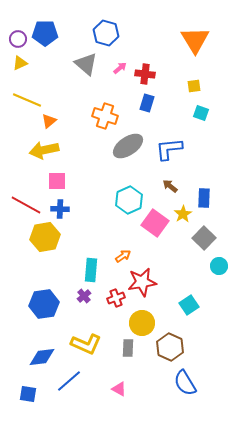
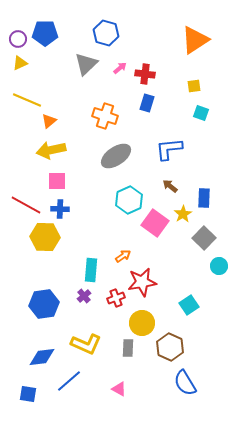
orange triangle at (195, 40): rotated 28 degrees clockwise
gray triangle at (86, 64): rotated 35 degrees clockwise
gray ellipse at (128, 146): moved 12 px left, 10 px down
yellow arrow at (44, 150): moved 7 px right
yellow hexagon at (45, 237): rotated 12 degrees clockwise
